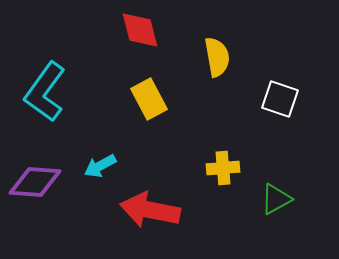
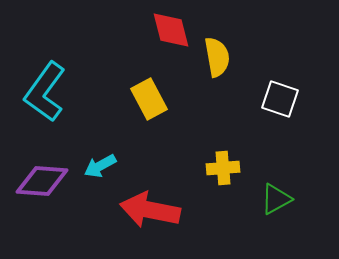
red diamond: moved 31 px right
purple diamond: moved 7 px right, 1 px up
